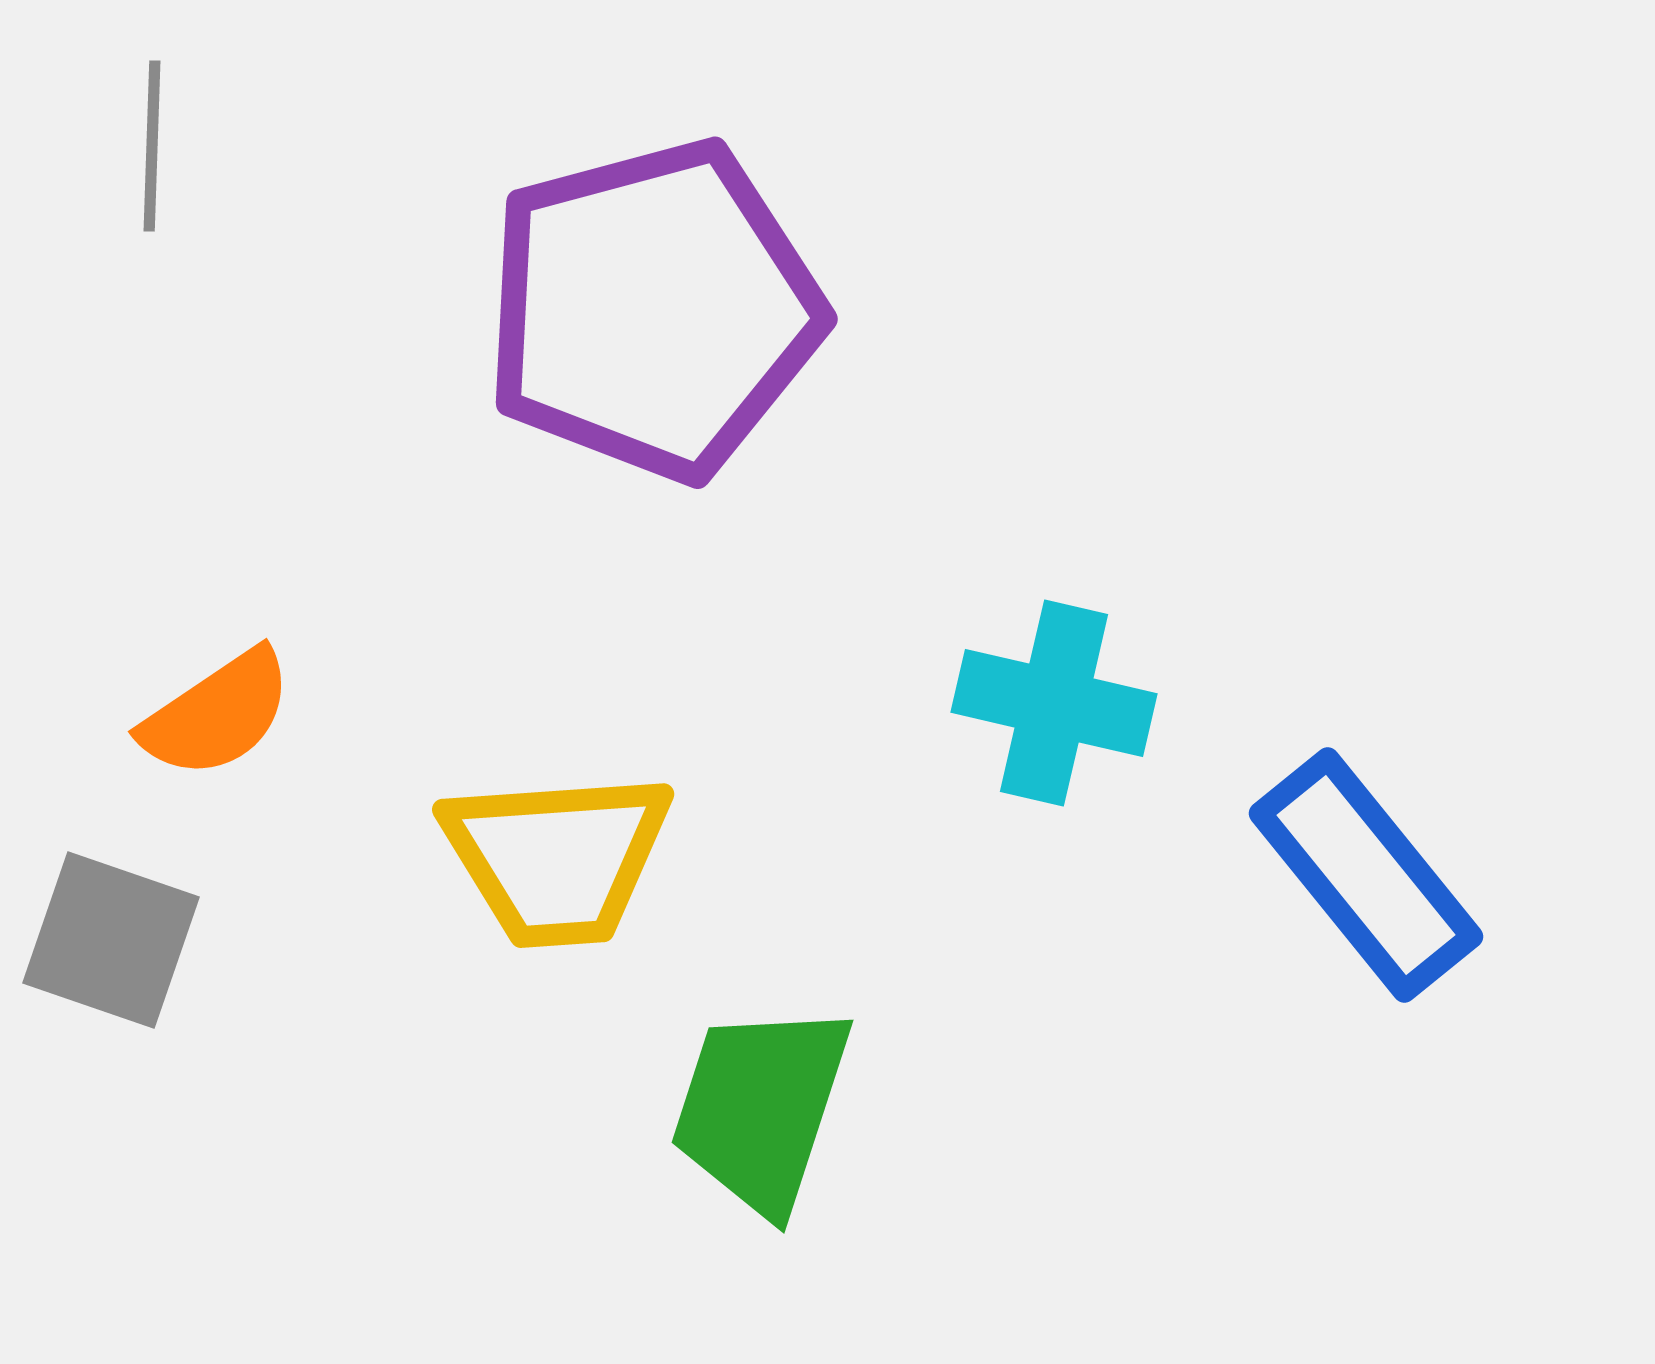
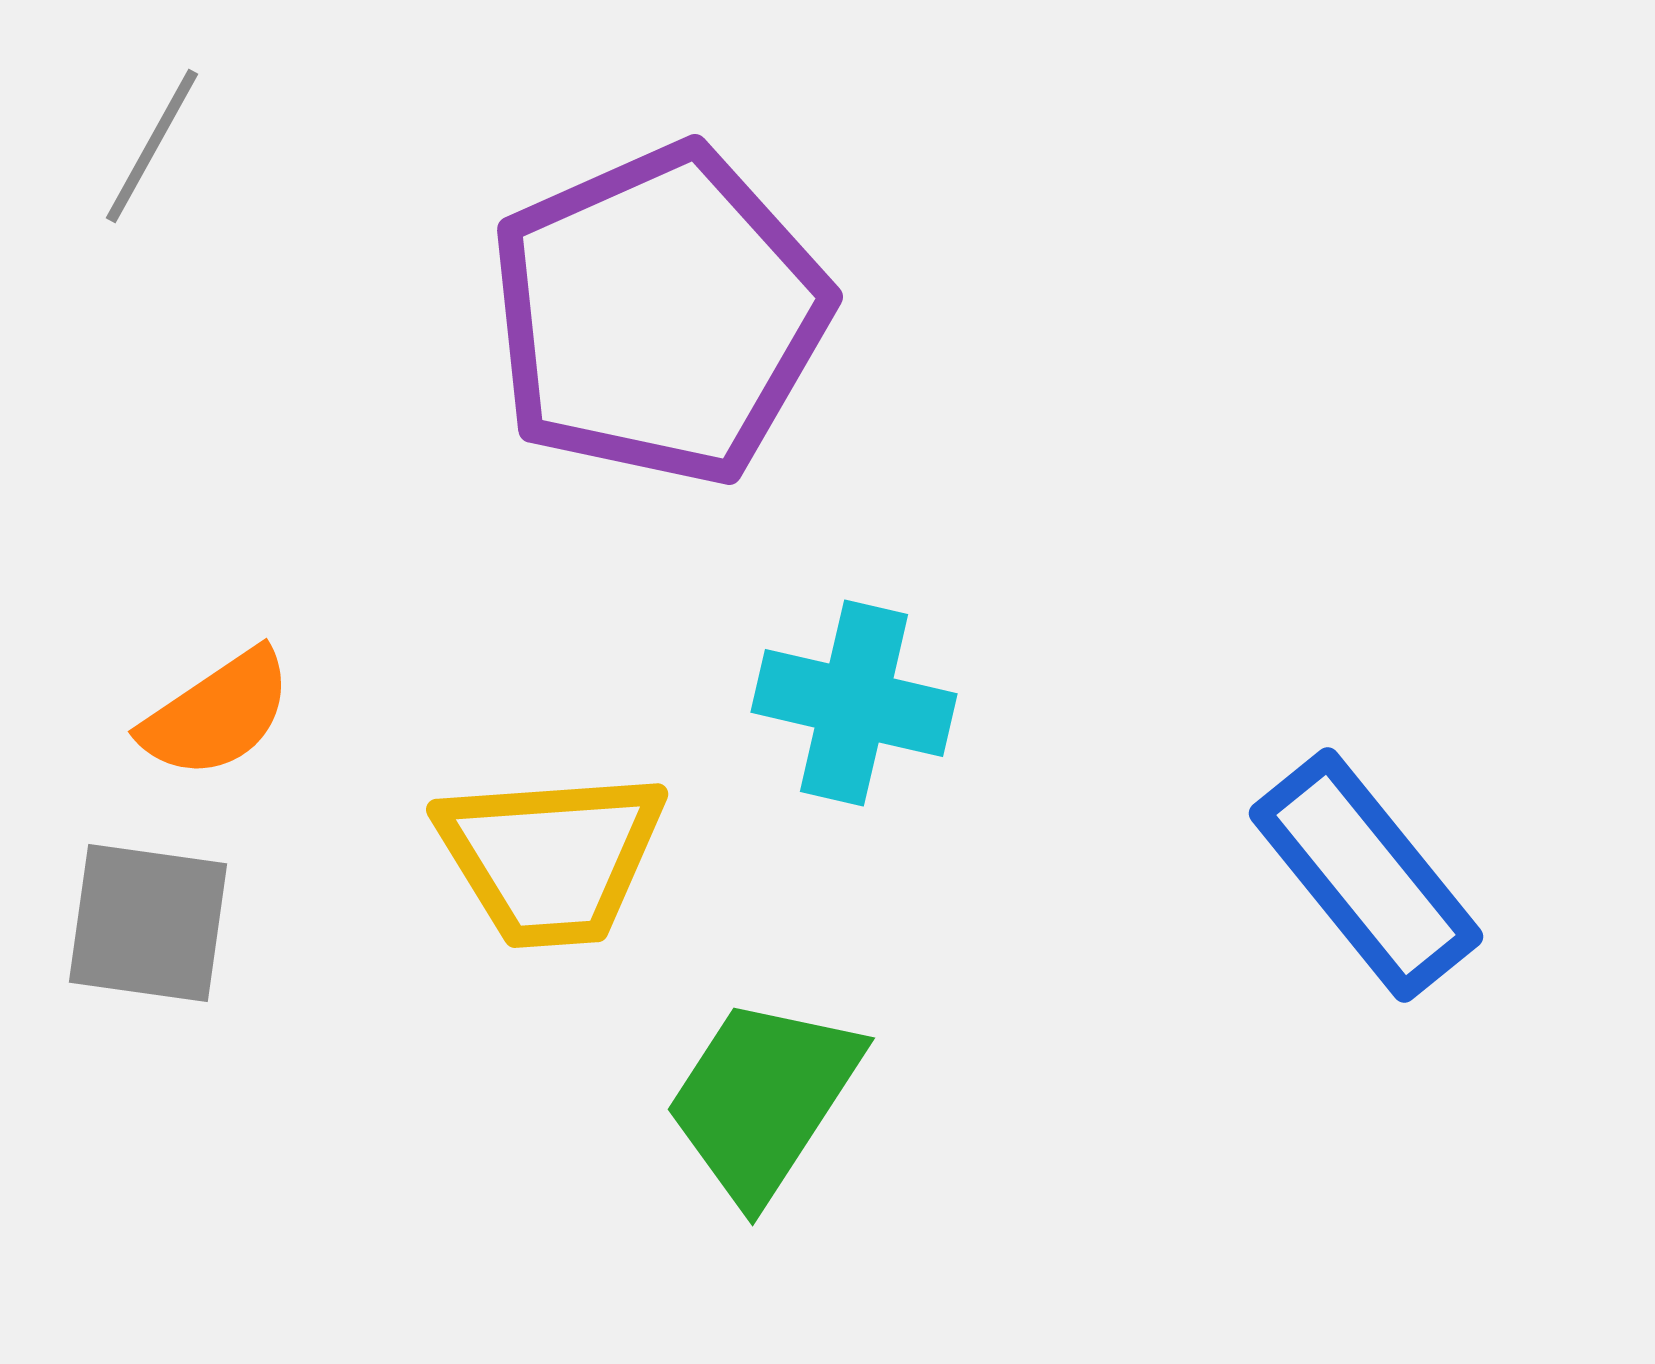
gray line: rotated 27 degrees clockwise
purple pentagon: moved 6 px right, 5 px down; rotated 9 degrees counterclockwise
cyan cross: moved 200 px left
yellow trapezoid: moved 6 px left
gray square: moved 37 px right, 17 px up; rotated 11 degrees counterclockwise
green trapezoid: moved 2 px right, 9 px up; rotated 15 degrees clockwise
